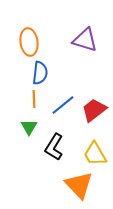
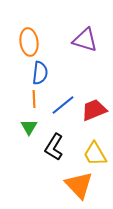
red trapezoid: rotated 16 degrees clockwise
